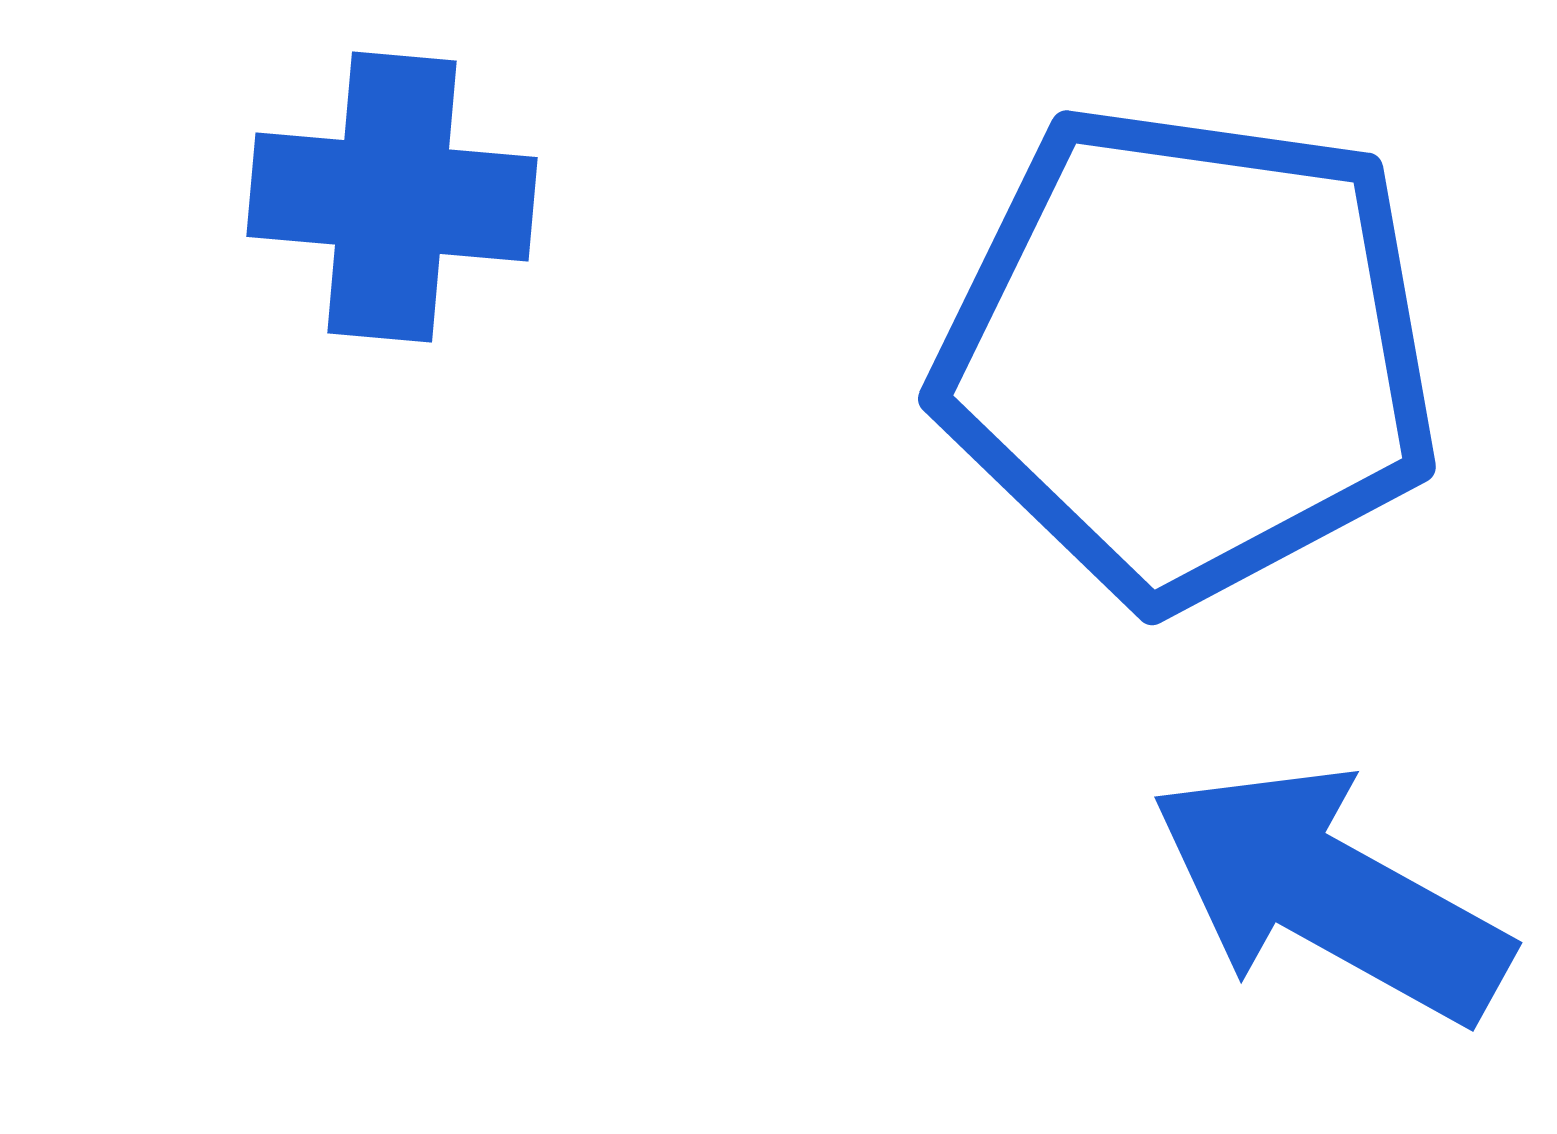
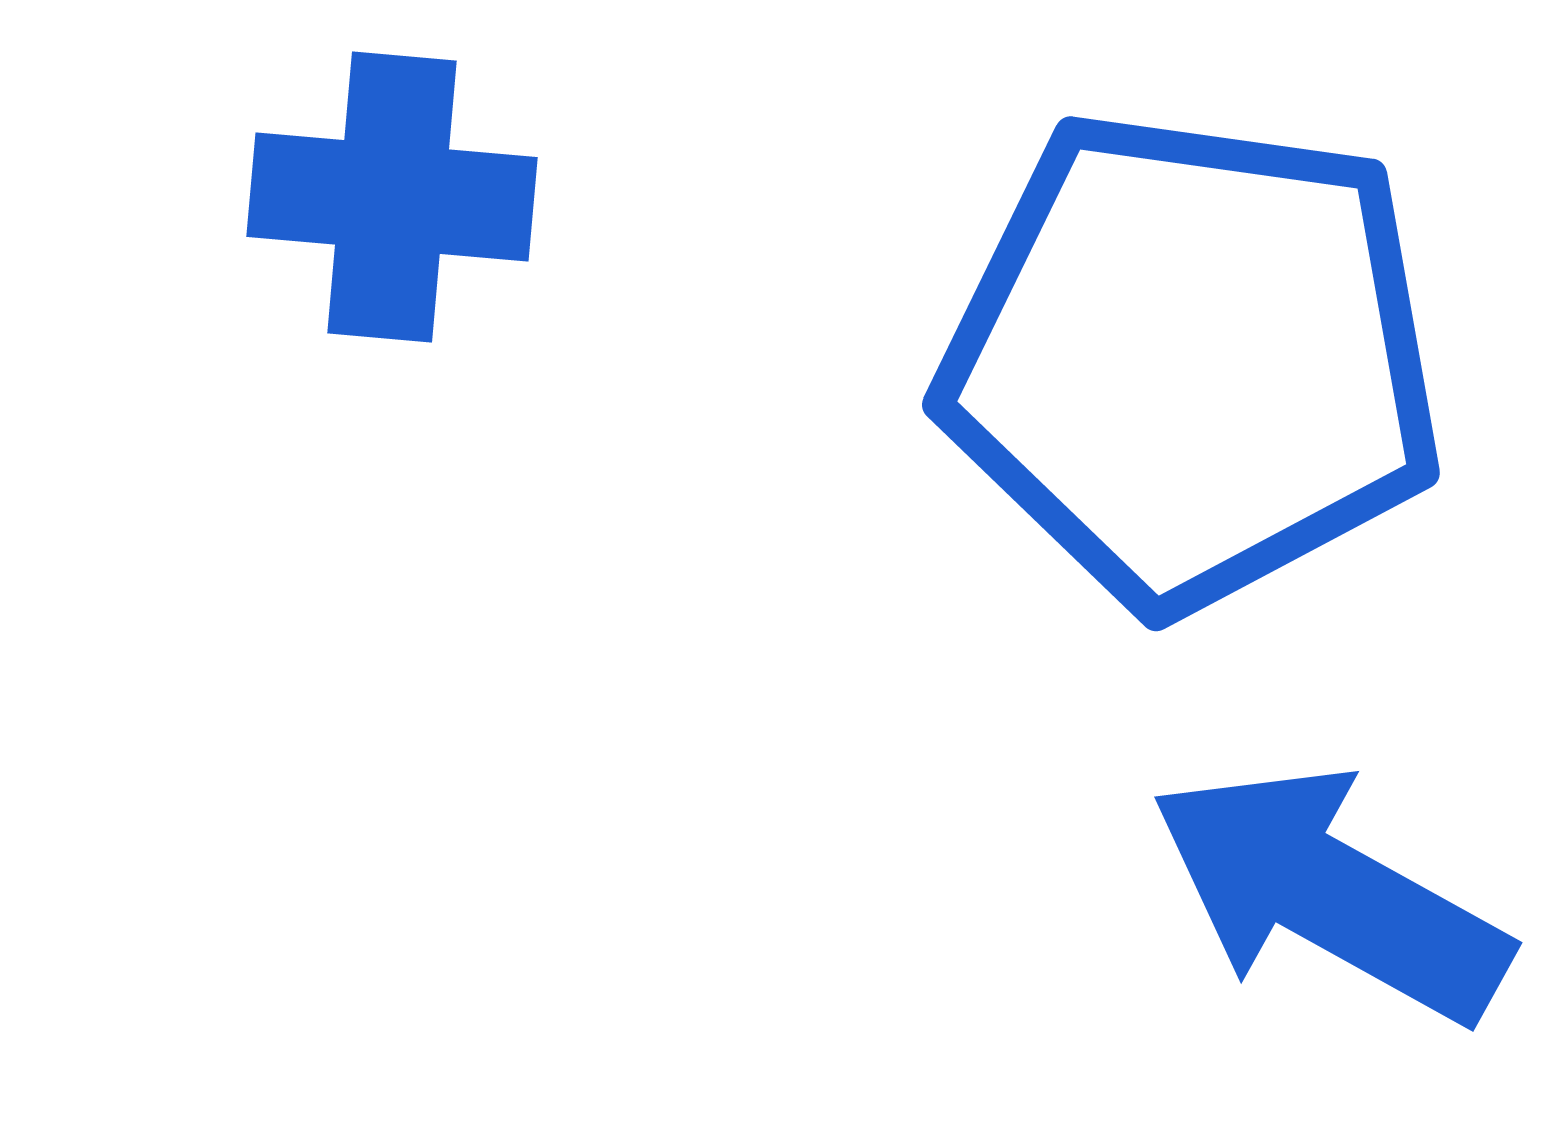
blue pentagon: moved 4 px right, 6 px down
